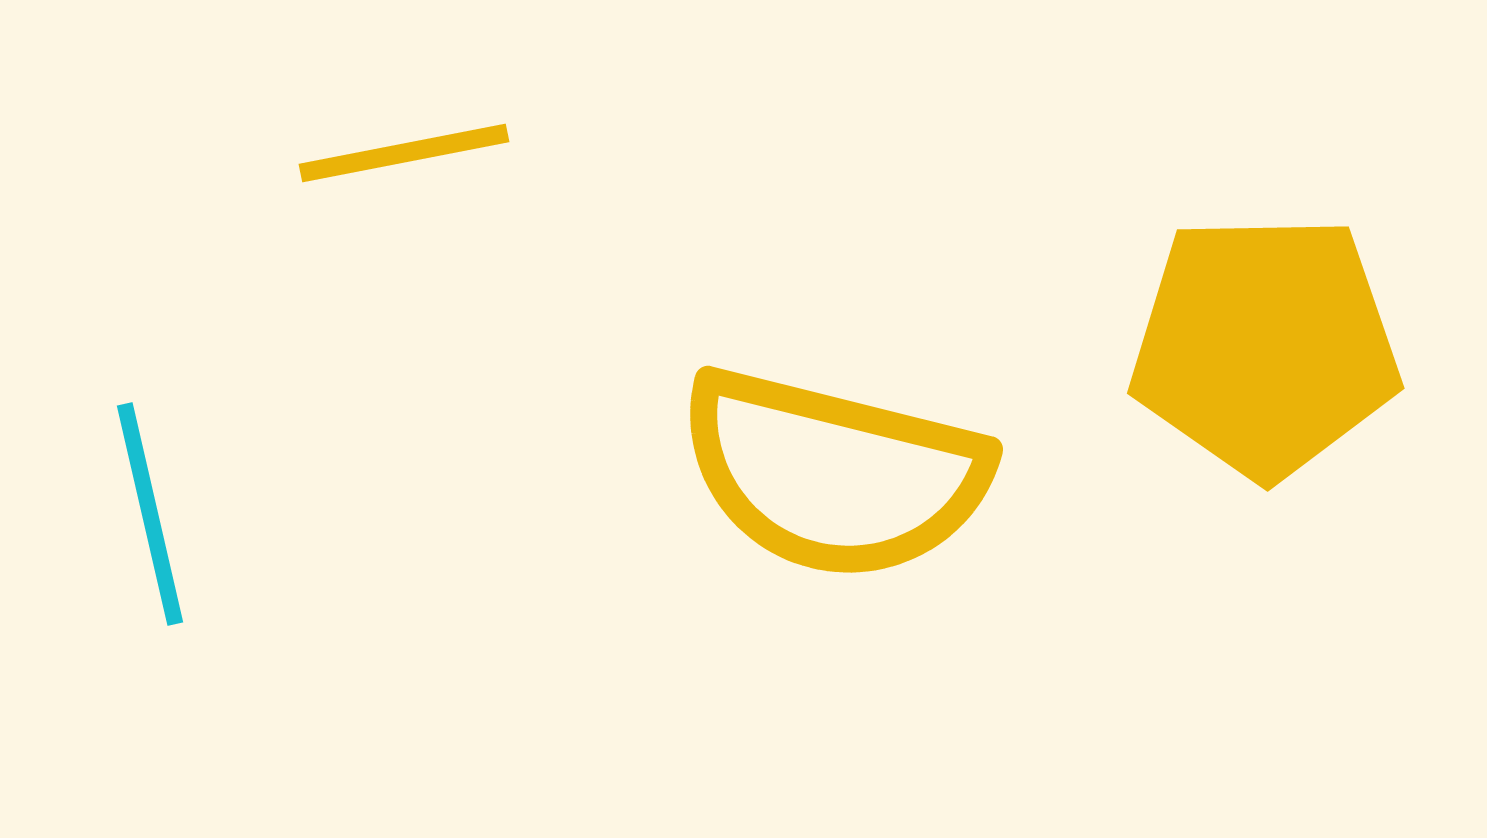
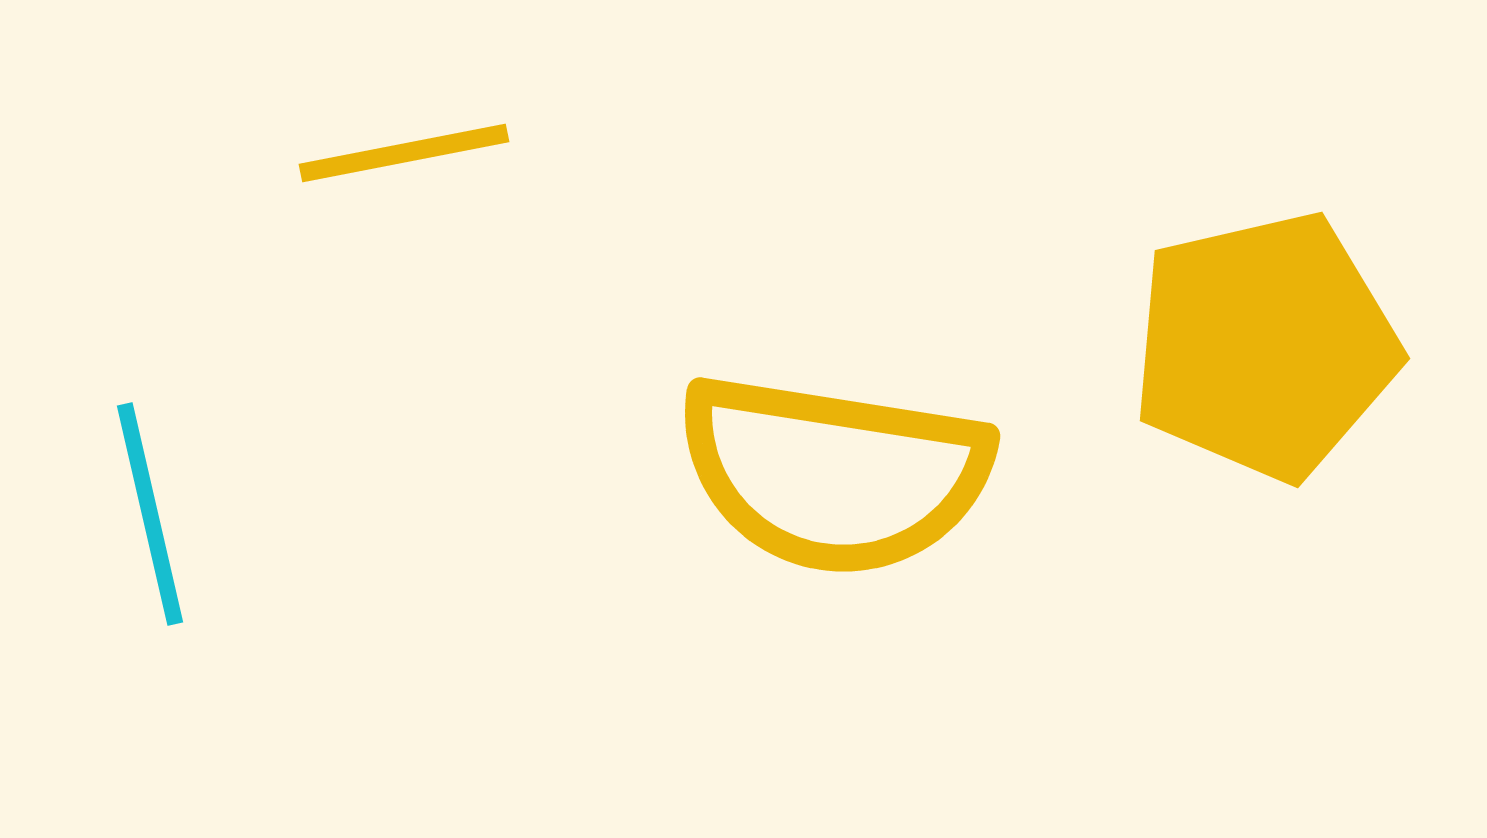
yellow pentagon: rotated 12 degrees counterclockwise
yellow semicircle: rotated 5 degrees counterclockwise
